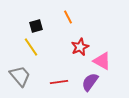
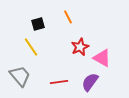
black square: moved 2 px right, 2 px up
pink triangle: moved 3 px up
